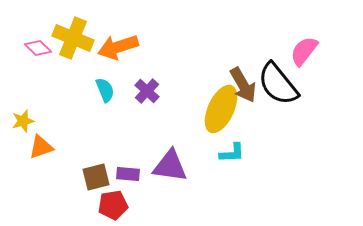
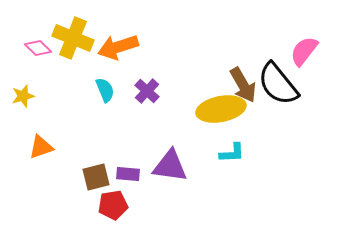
yellow ellipse: rotated 54 degrees clockwise
yellow star: moved 25 px up
